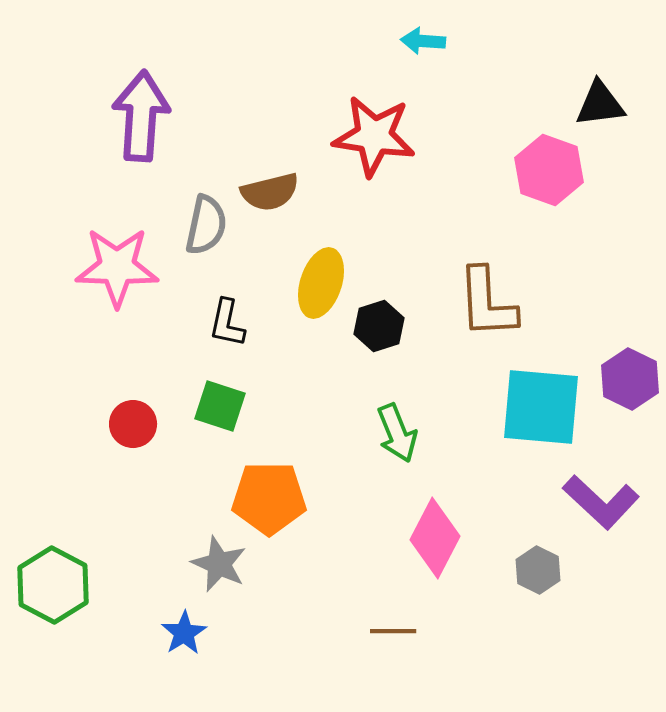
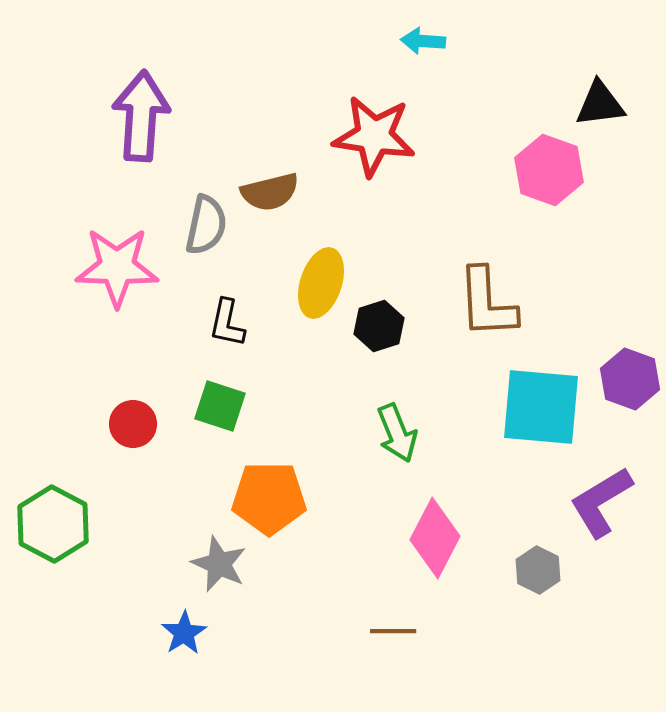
purple hexagon: rotated 6 degrees counterclockwise
purple L-shape: rotated 106 degrees clockwise
green hexagon: moved 61 px up
